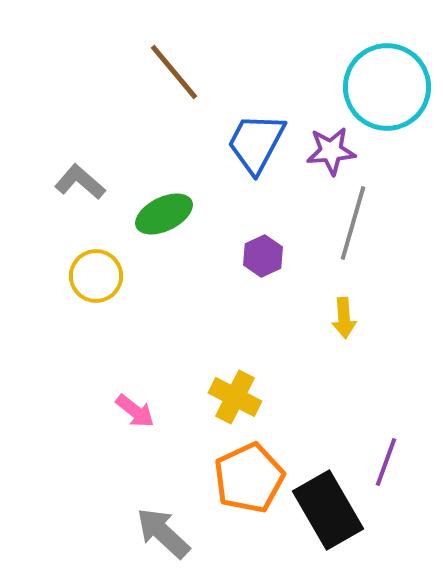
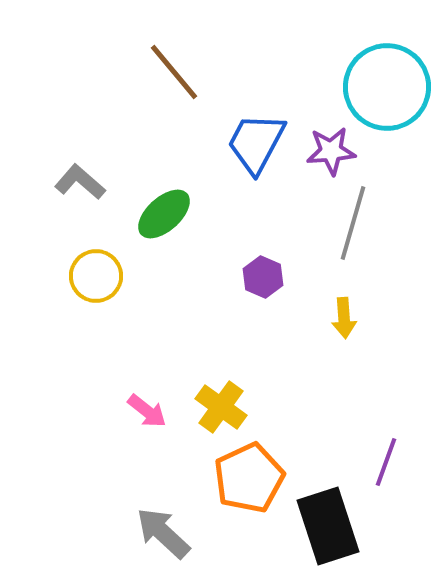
green ellipse: rotated 16 degrees counterclockwise
purple hexagon: moved 21 px down; rotated 12 degrees counterclockwise
yellow cross: moved 14 px left, 10 px down; rotated 9 degrees clockwise
pink arrow: moved 12 px right
black rectangle: moved 16 px down; rotated 12 degrees clockwise
